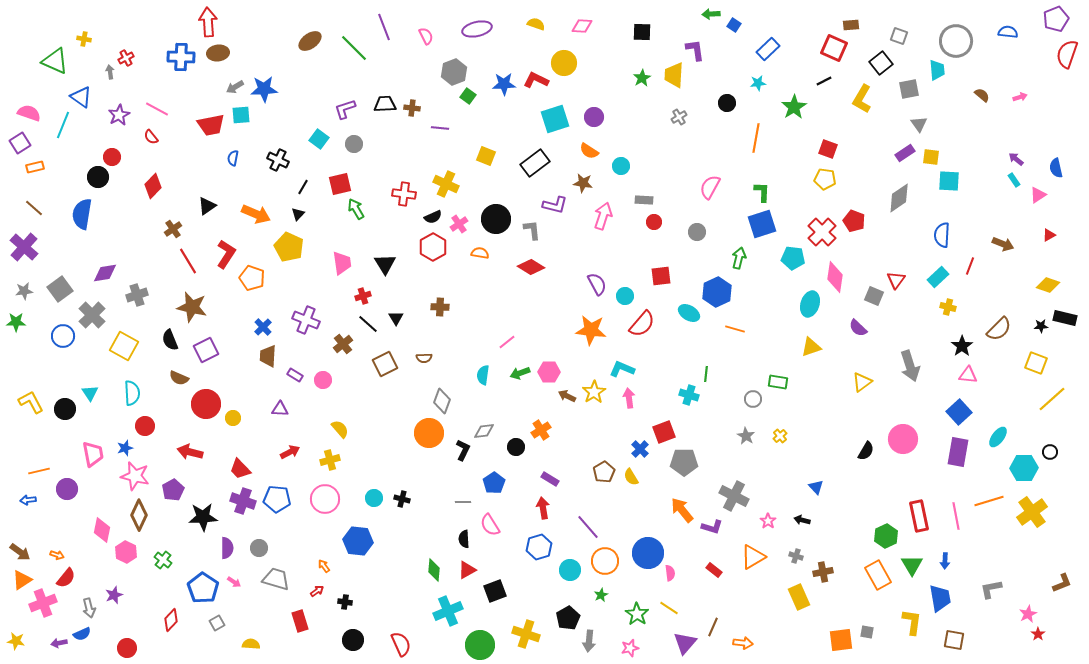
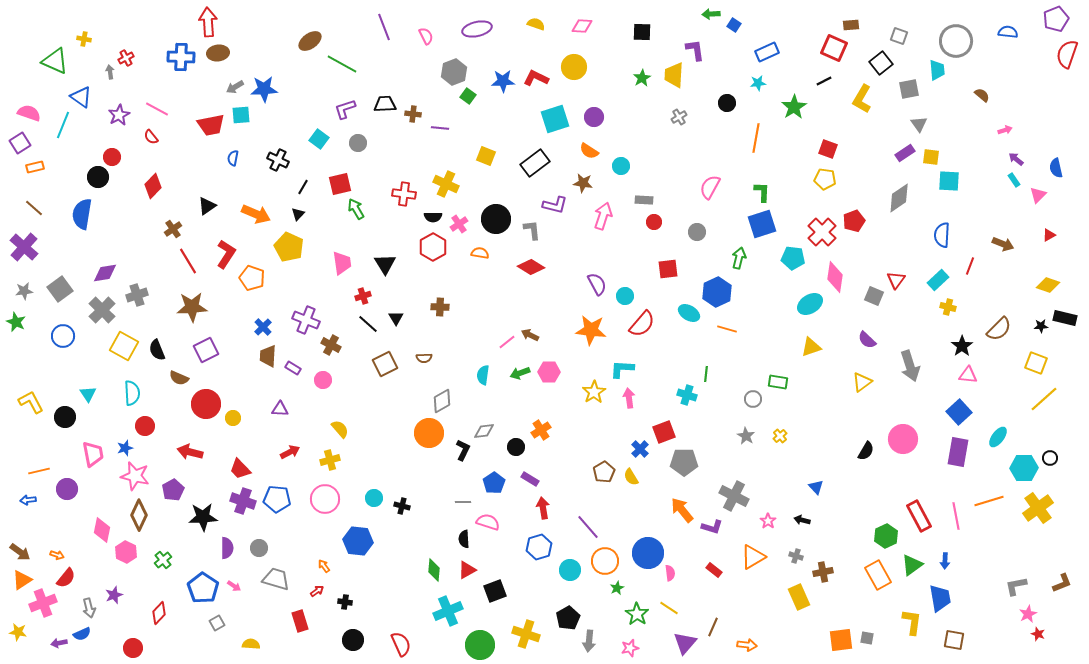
green line at (354, 48): moved 12 px left, 16 px down; rotated 16 degrees counterclockwise
blue rectangle at (768, 49): moved 1 px left, 3 px down; rotated 20 degrees clockwise
yellow circle at (564, 63): moved 10 px right, 4 px down
red L-shape at (536, 80): moved 2 px up
blue star at (504, 84): moved 1 px left, 3 px up
pink arrow at (1020, 97): moved 15 px left, 33 px down
brown cross at (412, 108): moved 1 px right, 6 px down
gray circle at (354, 144): moved 4 px right, 1 px up
pink triangle at (1038, 195): rotated 12 degrees counterclockwise
black semicircle at (433, 217): rotated 24 degrees clockwise
red pentagon at (854, 221): rotated 30 degrees clockwise
red square at (661, 276): moved 7 px right, 7 px up
cyan rectangle at (938, 277): moved 3 px down
cyan ellipse at (810, 304): rotated 40 degrees clockwise
brown star at (192, 307): rotated 16 degrees counterclockwise
gray cross at (92, 315): moved 10 px right, 5 px up
green star at (16, 322): rotated 24 degrees clockwise
purple semicircle at (858, 328): moved 9 px right, 12 px down
orange line at (735, 329): moved 8 px left
black semicircle at (170, 340): moved 13 px left, 10 px down
brown cross at (343, 344): moved 12 px left, 1 px down; rotated 24 degrees counterclockwise
cyan L-shape at (622, 369): rotated 20 degrees counterclockwise
purple rectangle at (295, 375): moved 2 px left, 7 px up
cyan triangle at (90, 393): moved 2 px left, 1 px down
cyan cross at (689, 395): moved 2 px left
brown arrow at (567, 396): moved 37 px left, 61 px up
yellow line at (1052, 399): moved 8 px left
gray diamond at (442, 401): rotated 40 degrees clockwise
black circle at (65, 409): moved 8 px down
black circle at (1050, 452): moved 6 px down
purple rectangle at (550, 479): moved 20 px left
black cross at (402, 499): moved 7 px down
yellow cross at (1032, 512): moved 6 px right, 4 px up
red rectangle at (919, 516): rotated 16 degrees counterclockwise
pink semicircle at (490, 525): moved 2 px left, 3 px up; rotated 140 degrees clockwise
green cross at (163, 560): rotated 12 degrees clockwise
green triangle at (912, 565): rotated 25 degrees clockwise
pink arrow at (234, 582): moved 4 px down
gray L-shape at (991, 589): moved 25 px right, 3 px up
green star at (601, 595): moved 16 px right, 7 px up
red diamond at (171, 620): moved 12 px left, 7 px up
gray square at (867, 632): moved 6 px down
red star at (1038, 634): rotated 16 degrees counterclockwise
yellow star at (16, 641): moved 2 px right, 9 px up
orange arrow at (743, 643): moved 4 px right, 2 px down
red circle at (127, 648): moved 6 px right
